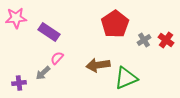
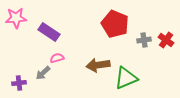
red pentagon: rotated 16 degrees counterclockwise
gray cross: rotated 24 degrees clockwise
pink semicircle: rotated 32 degrees clockwise
